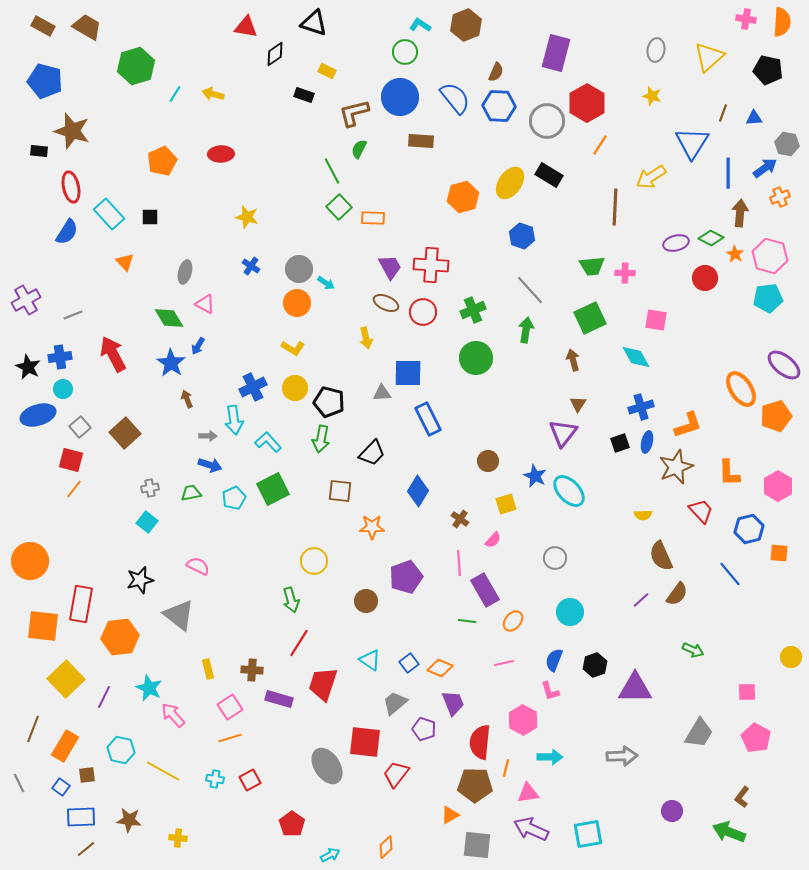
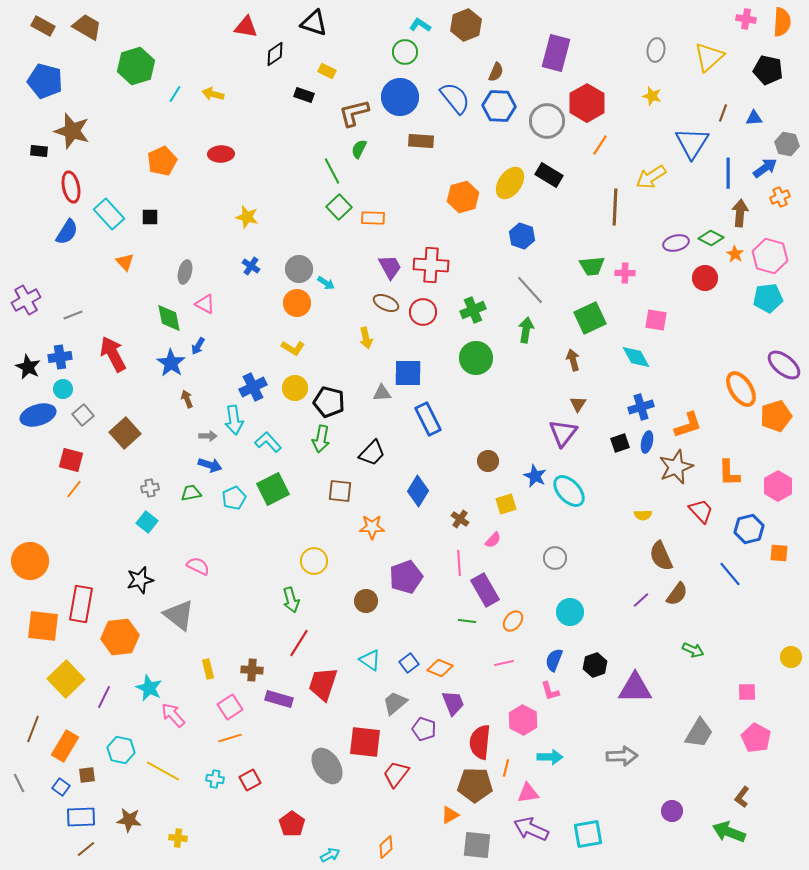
green diamond at (169, 318): rotated 20 degrees clockwise
gray square at (80, 427): moved 3 px right, 12 px up
